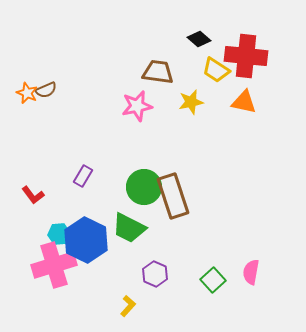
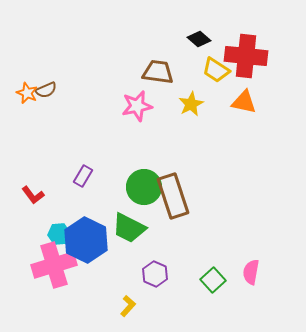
yellow star: moved 2 px down; rotated 15 degrees counterclockwise
